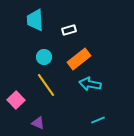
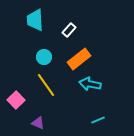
white rectangle: rotated 32 degrees counterclockwise
